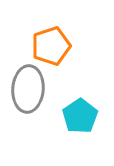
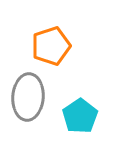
gray ellipse: moved 8 px down
